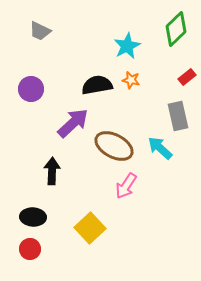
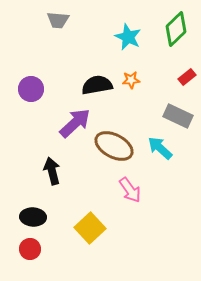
gray trapezoid: moved 18 px right, 11 px up; rotated 20 degrees counterclockwise
cyan star: moved 1 px right, 9 px up; rotated 20 degrees counterclockwise
orange star: rotated 18 degrees counterclockwise
gray rectangle: rotated 52 degrees counterclockwise
purple arrow: moved 2 px right
black arrow: rotated 16 degrees counterclockwise
pink arrow: moved 4 px right, 4 px down; rotated 68 degrees counterclockwise
